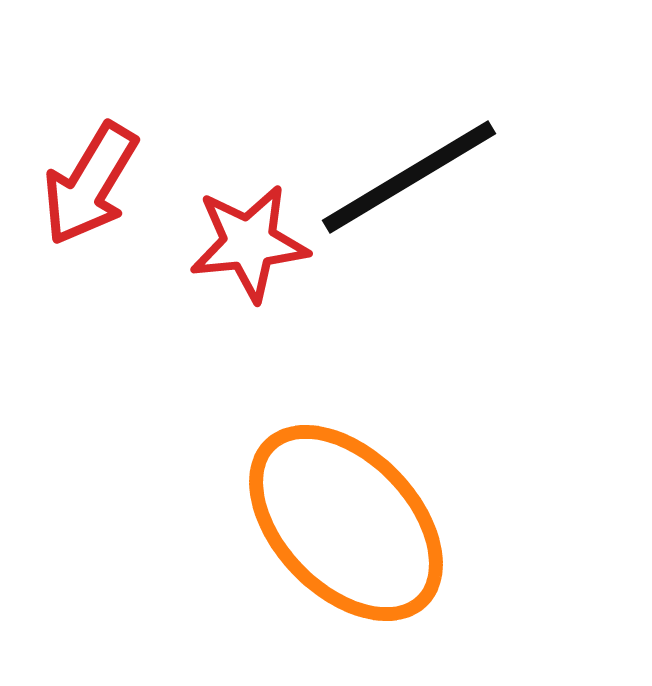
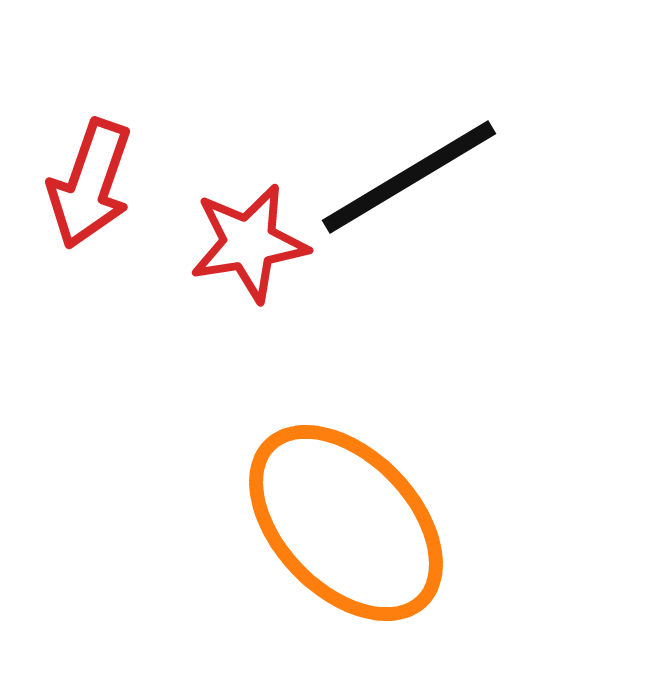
red arrow: rotated 12 degrees counterclockwise
red star: rotated 3 degrees counterclockwise
